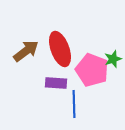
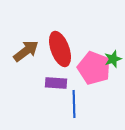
pink pentagon: moved 2 px right, 2 px up
